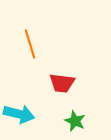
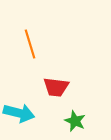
red trapezoid: moved 6 px left, 4 px down
cyan arrow: moved 1 px up
